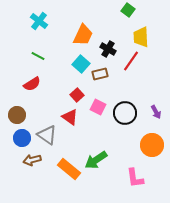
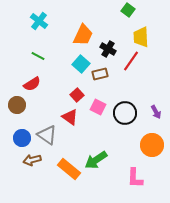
brown circle: moved 10 px up
pink L-shape: rotated 10 degrees clockwise
